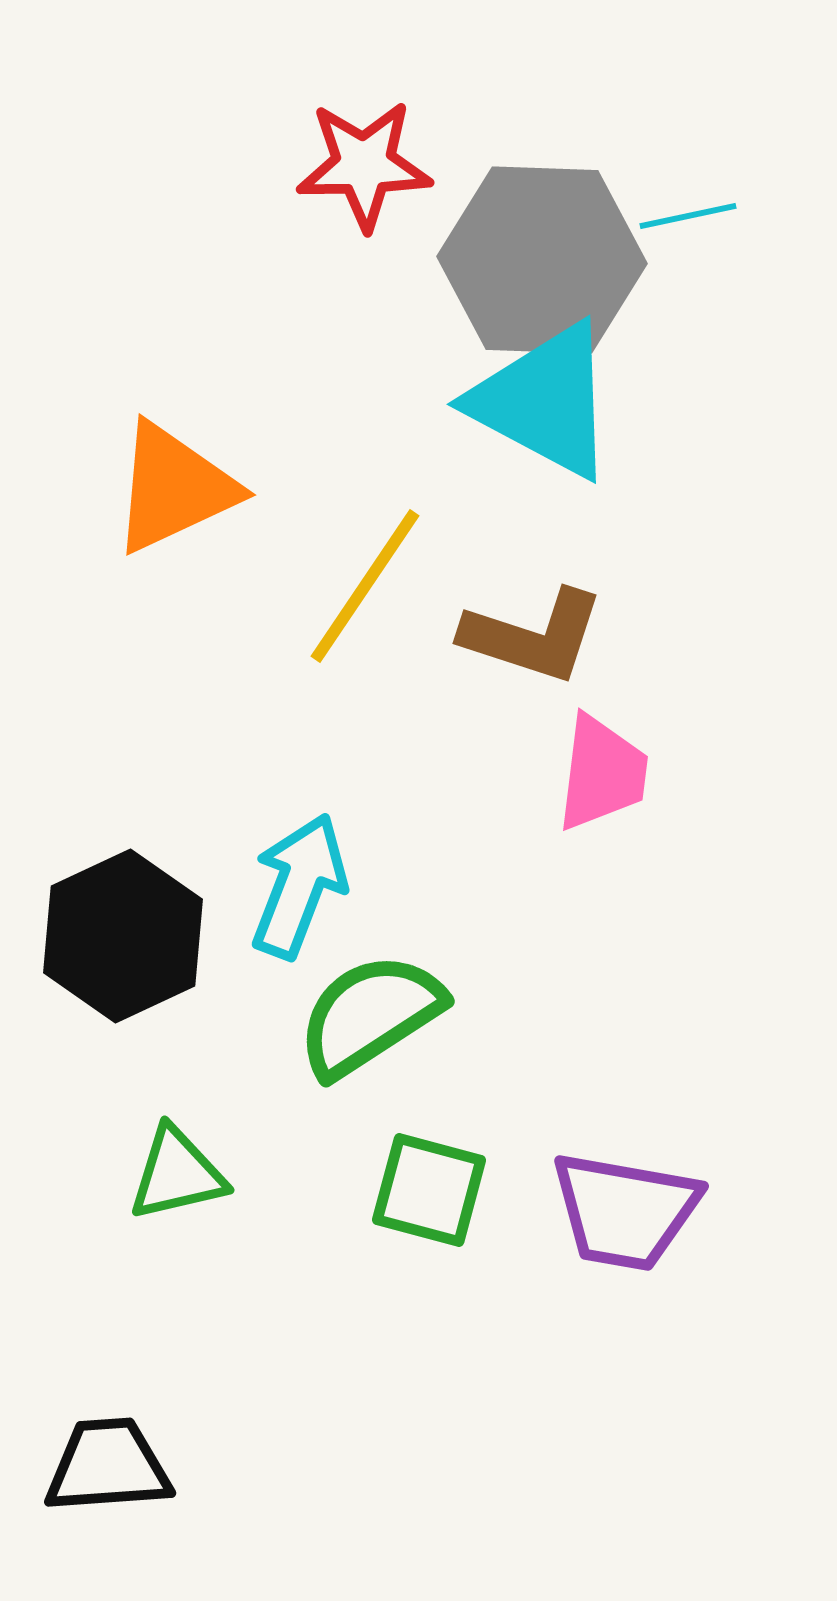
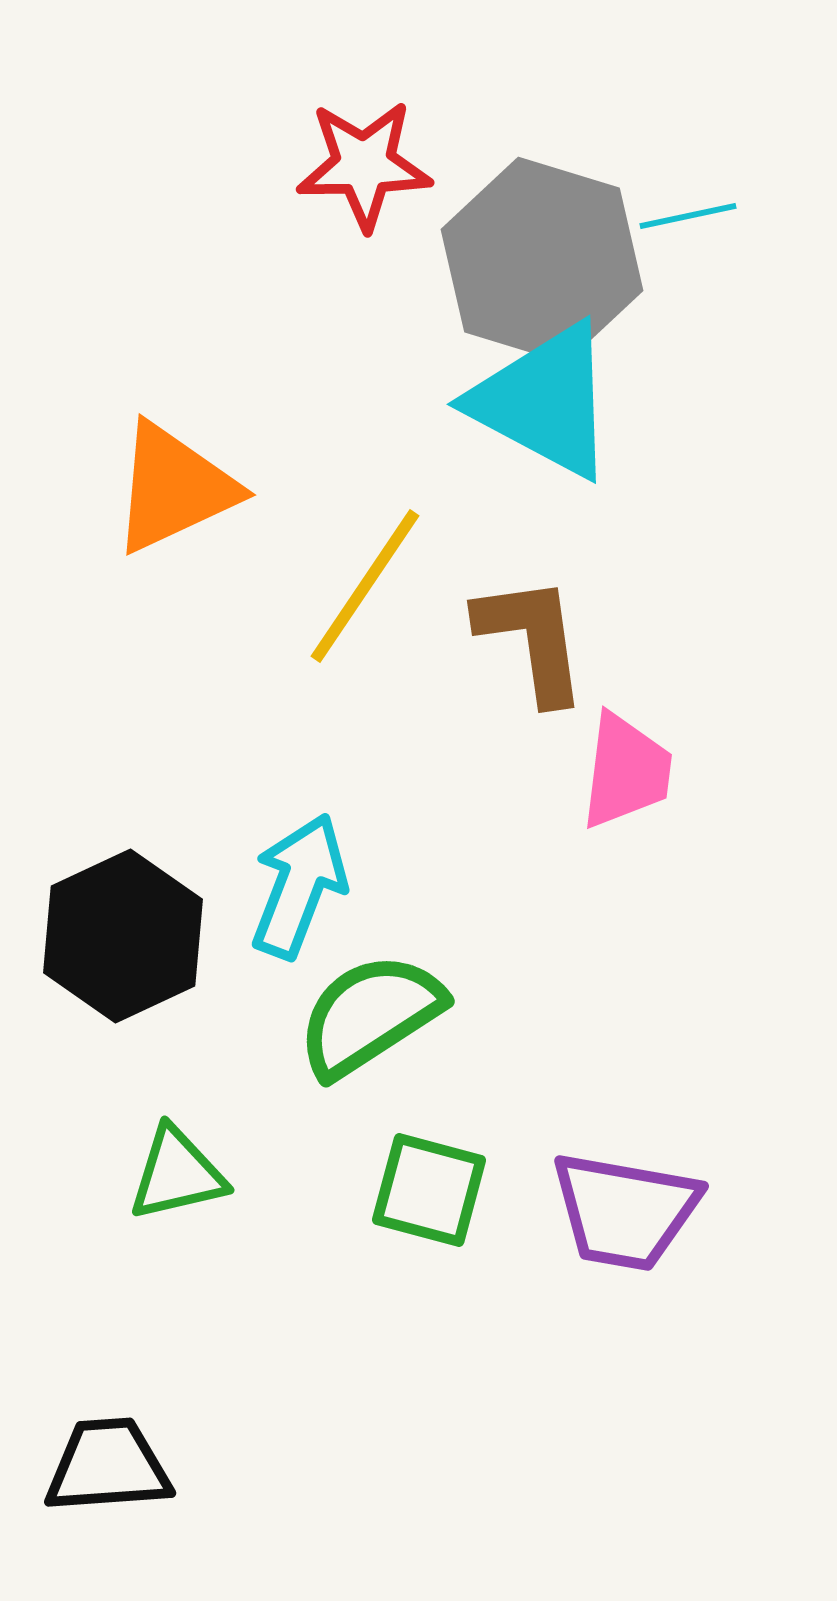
gray hexagon: rotated 15 degrees clockwise
brown L-shape: moved 1 px left, 3 px down; rotated 116 degrees counterclockwise
pink trapezoid: moved 24 px right, 2 px up
